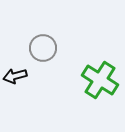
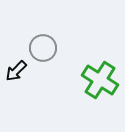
black arrow: moved 1 px right, 5 px up; rotated 30 degrees counterclockwise
